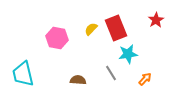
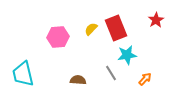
pink hexagon: moved 1 px right, 1 px up; rotated 15 degrees counterclockwise
cyan star: moved 1 px left, 1 px down
